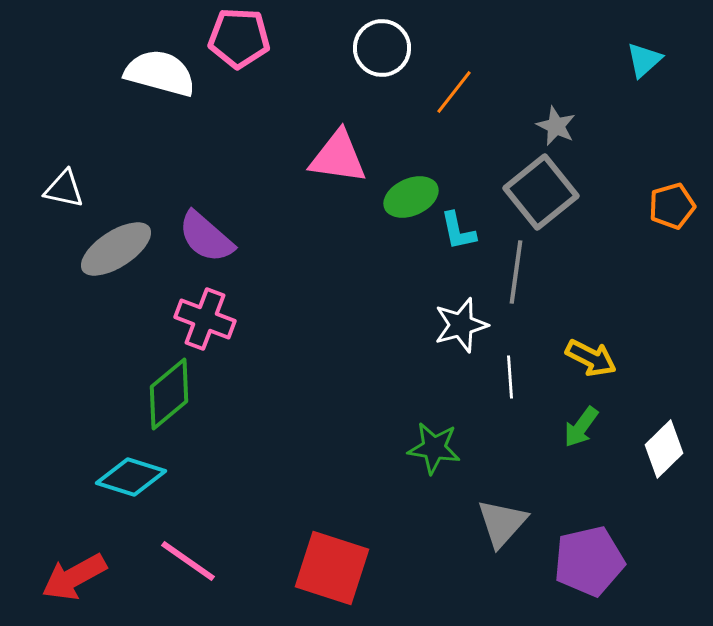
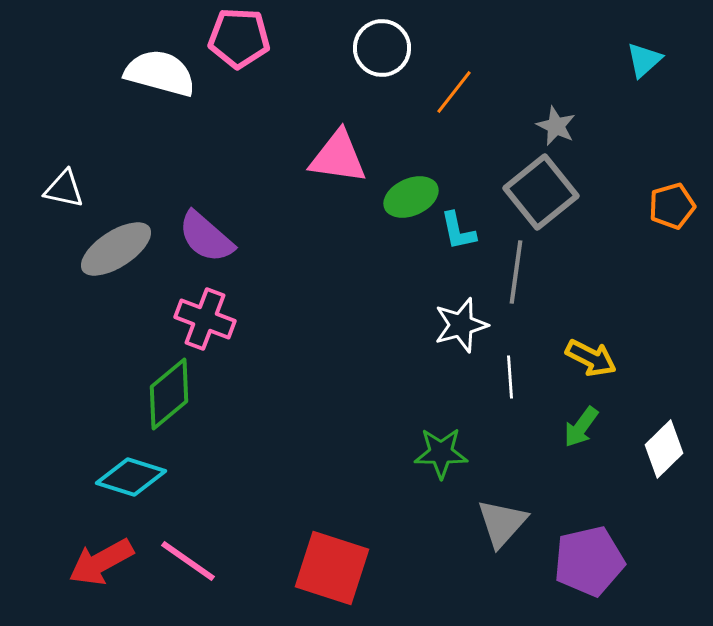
green star: moved 7 px right, 5 px down; rotated 8 degrees counterclockwise
red arrow: moved 27 px right, 15 px up
